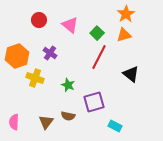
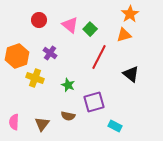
orange star: moved 4 px right
green square: moved 7 px left, 4 px up
brown triangle: moved 4 px left, 2 px down
